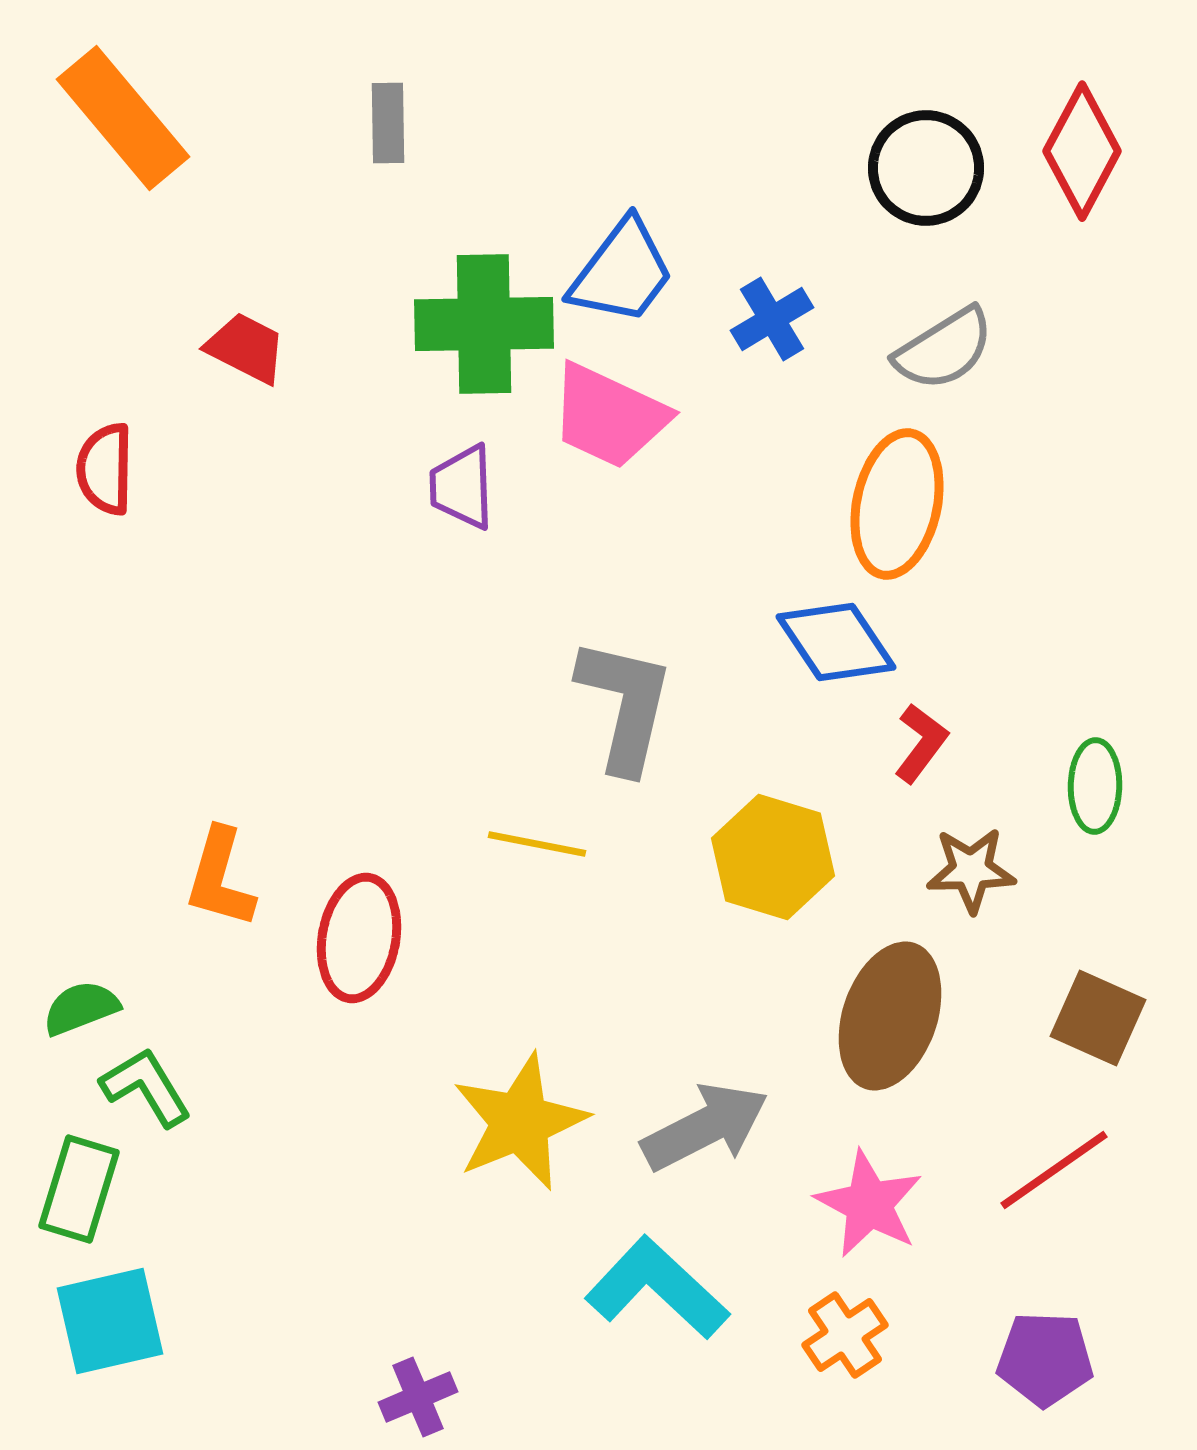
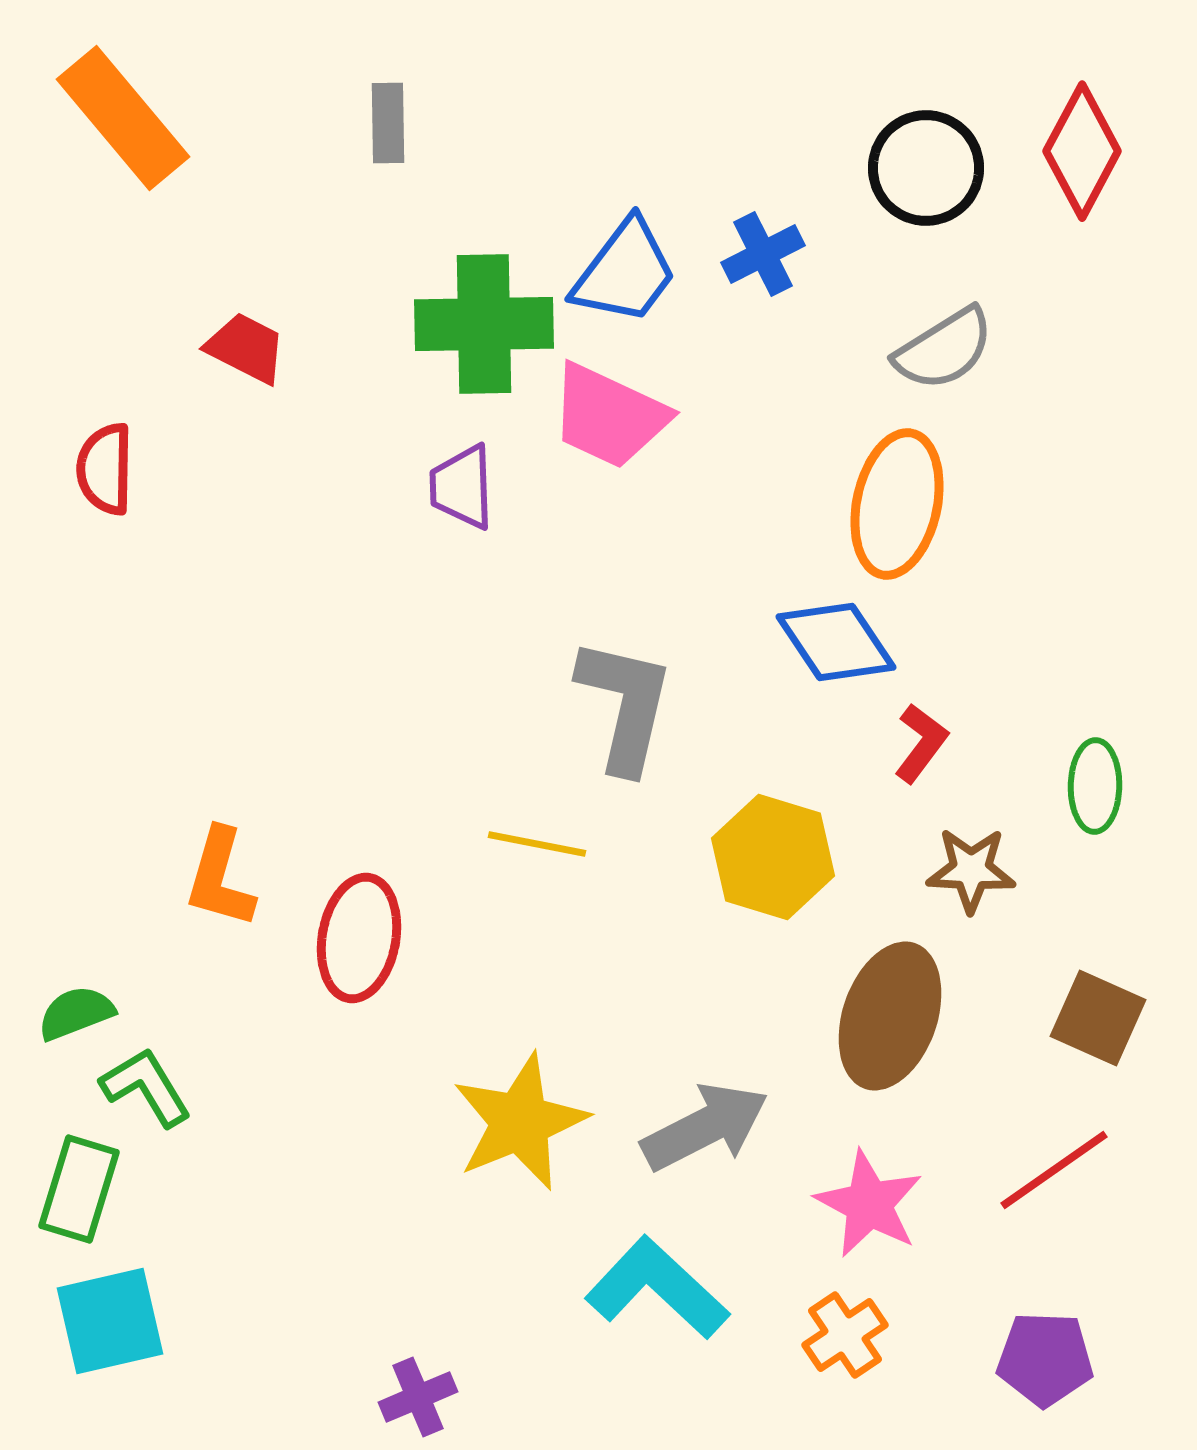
blue trapezoid: moved 3 px right
blue cross: moved 9 px left, 65 px up; rotated 4 degrees clockwise
brown star: rotated 4 degrees clockwise
green semicircle: moved 5 px left, 5 px down
